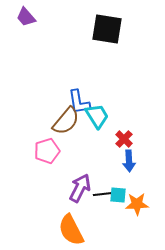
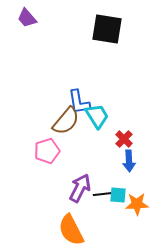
purple trapezoid: moved 1 px right, 1 px down
